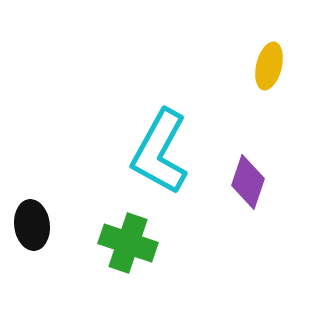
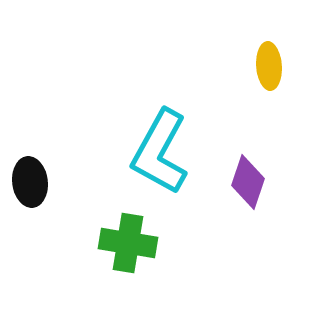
yellow ellipse: rotated 18 degrees counterclockwise
black ellipse: moved 2 px left, 43 px up
green cross: rotated 10 degrees counterclockwise
